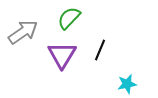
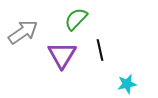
green semicircle: moved 7 px right, 1 px down
black line: rotated 35 degrees counterclockwise
